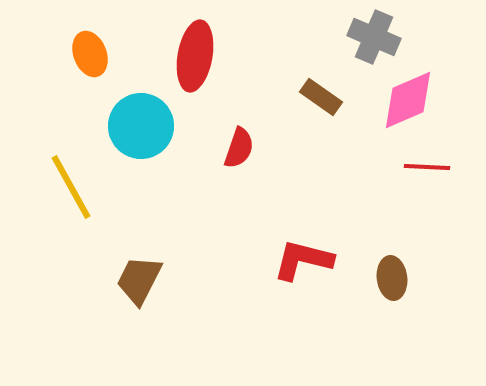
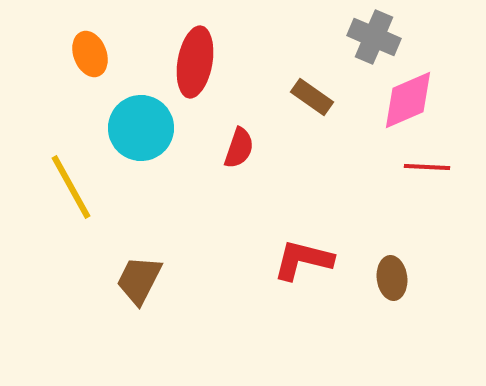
red ellipse: moved 6 px down
brown rectangle: moved 9 px left
cyan circle: moved 2 px down
